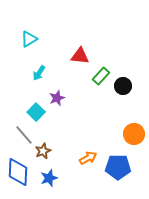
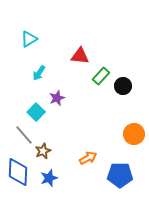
blue pentagon: moved 2 px right, 8 px down
